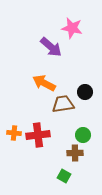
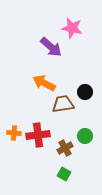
green circle: moved 2 px right, 1 px down
brown cross: moved 10 px left, 5 px up; rotated 28 degrees counterclockwise
green square: moved 2 px up
